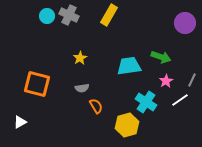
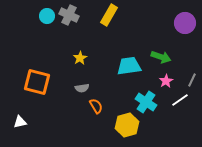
orange square: moved 2 px up
white triangle: rotated 16 degrees clockwise
